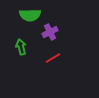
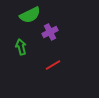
green semicircle: rotated 25 degrees counterclockwise
red line: moved 7 px down
